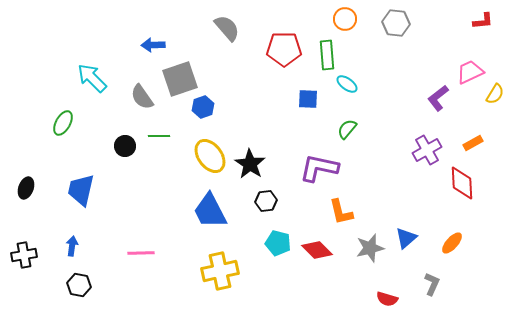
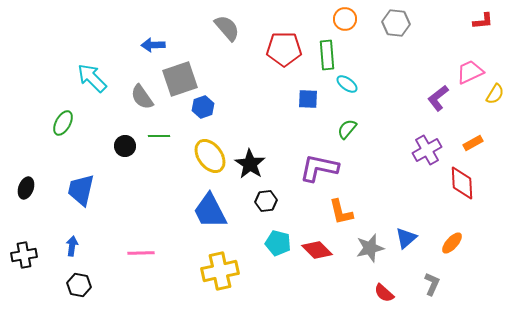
red semicircle at (387, 299): moved 3 px left, 6 px up; rotated 25 degrees clockwise
